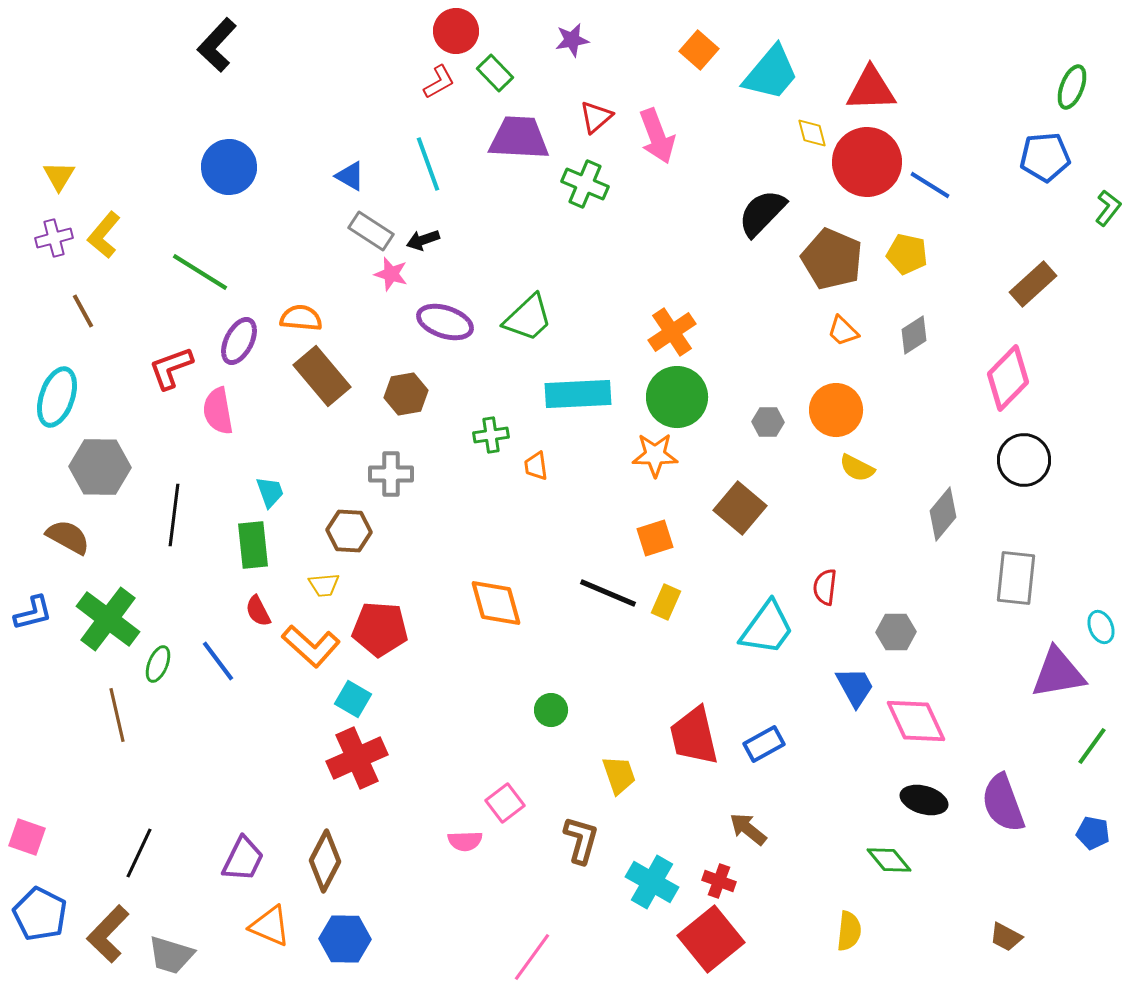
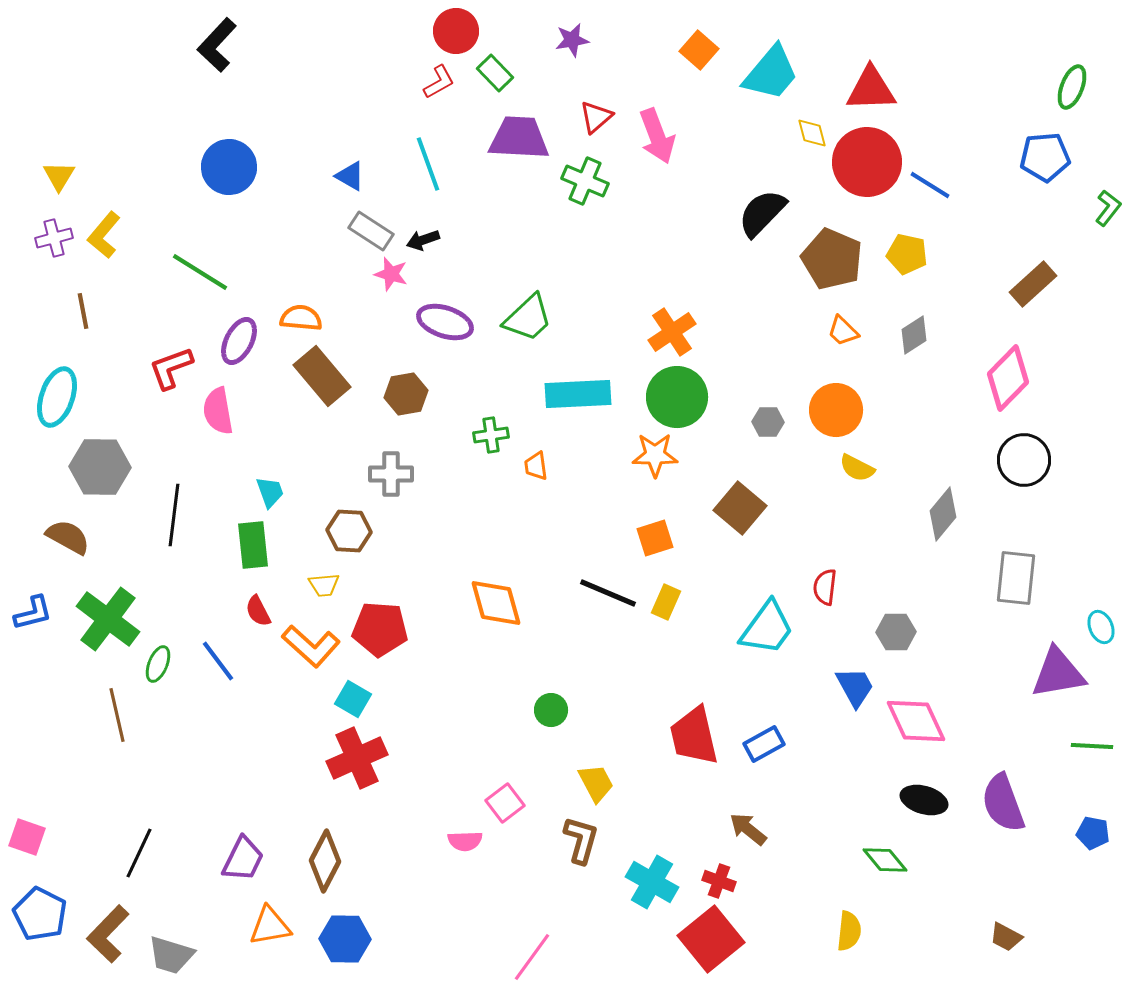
green cross at (585, 184): moved 3 px up
brown line at (83, 311): rotated 18 degrees clockwise
green line at (1092, 746): rotated 57 degrees clockwise
yellow trapezoid at (619, 775): moved 23 px left, 8 px down; rotated 9 degrees counterclockwise
green diamond at (889, 860): moved 4 px left
orange triangle at (270, 926): rotated 33 degrees counterclockwise
